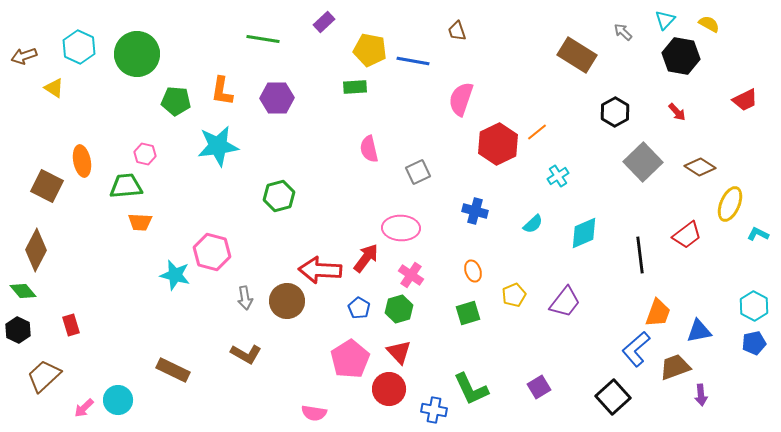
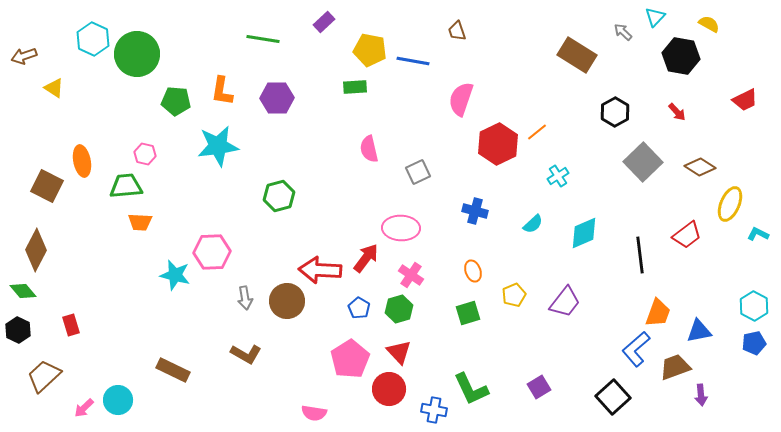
cyan triangle at (665, 20): moved 10 px left, 3 px up
cyan hexagon at (79, 47): moved 14 px right, 8 px up
pink hexagon at (212, 252): rotated 18 degrees counterclockwise
